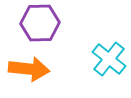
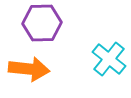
purple hexagon: moved 2 px right
